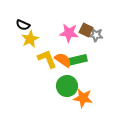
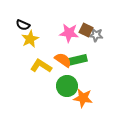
yellow L-shape: moved 6 px left, 7 px down; rotated 35 degrees counterclockwise
